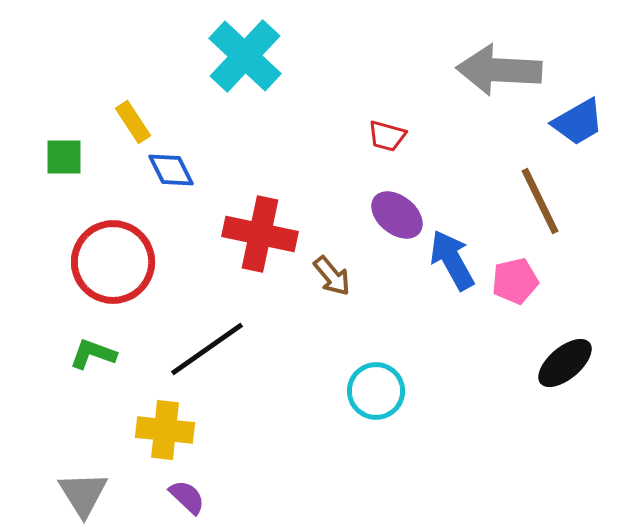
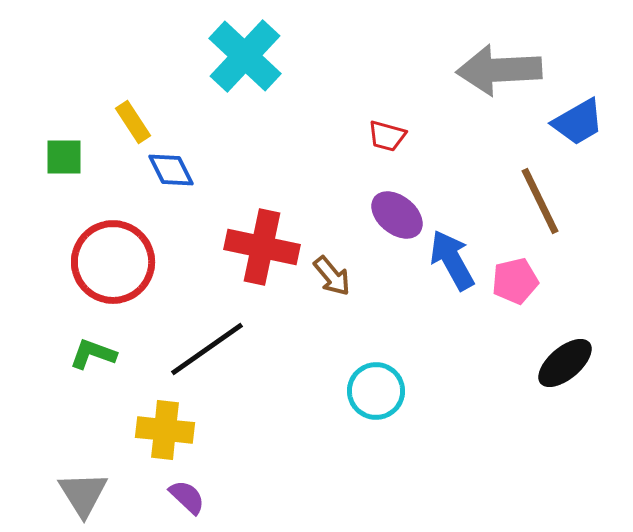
gray arrow: rotated 6 degrees counterclockwise
red cross: moved 2 px right, 13 px down
